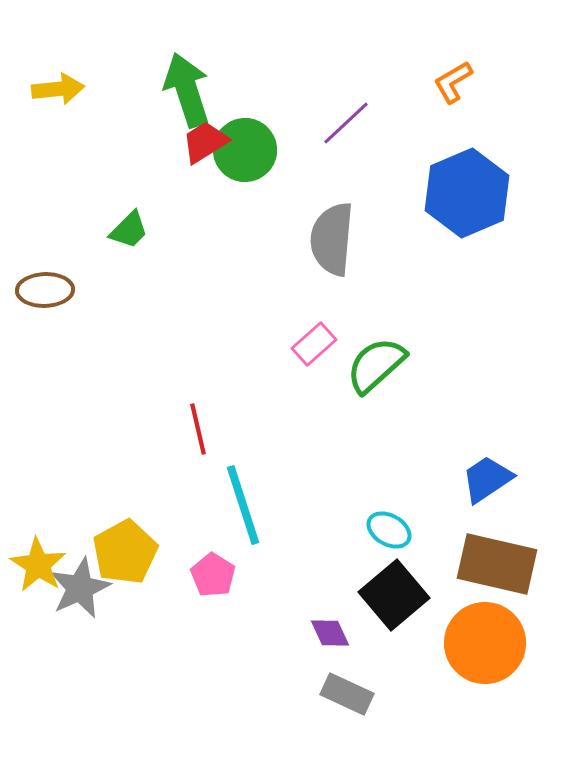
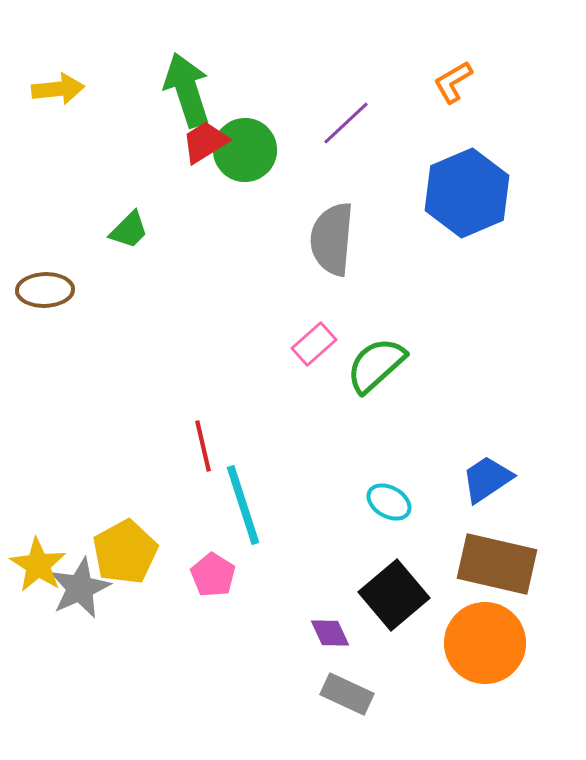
red line: moved 5 px right, 17 px down
cyan ellipse: moved 28 px up
